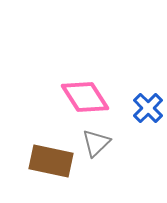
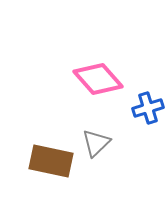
pink diamond: moved 13 px right, 18 px up; rotated 9 degrees counterclockwise
blue cross: rotated 28 degrees clockwise
